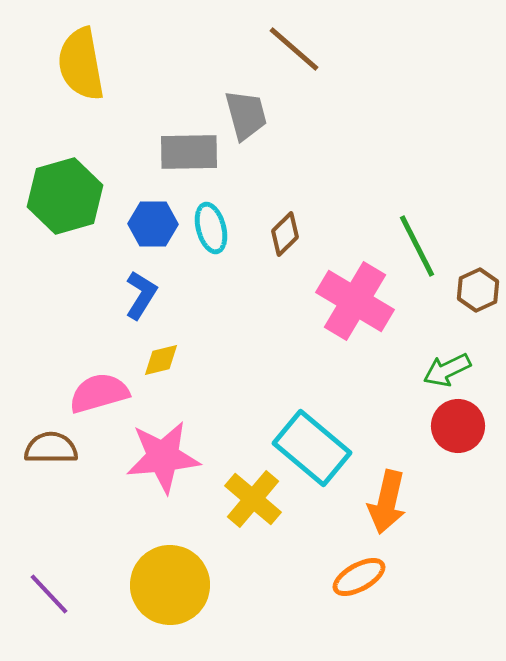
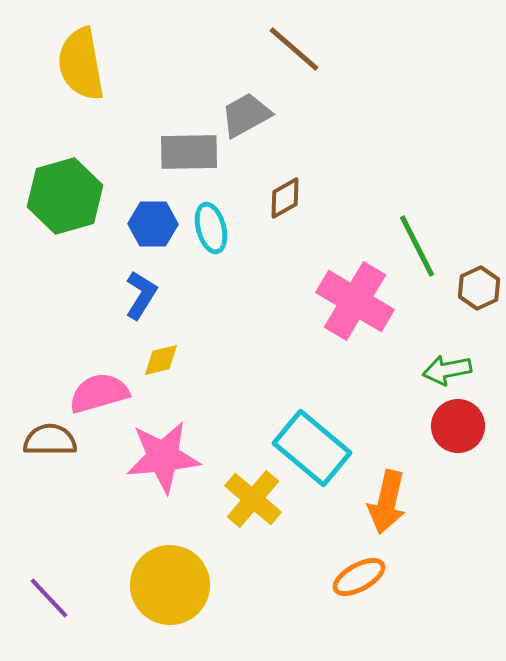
gray trapezoid: rotated 104 degrees counterclockwise
brown diamond: moved 36 px up; rotated 15 degrees clockwise
brown hexagon: moved 1 px right, 2 px up
green arrow: rotated 15 degrees clockwise
brown semicircle: moved 1 px left, 8 px up
purple line: moved 4 px down
